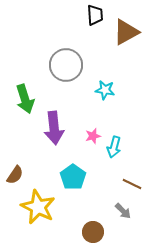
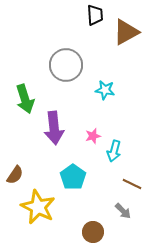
cyan arrow: moved 4 px down
